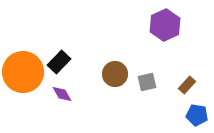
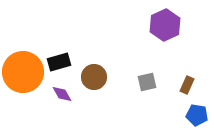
black rectangle: rotated 30 degrees clockwise
brown circle: moved 21 px left, 3 px down
brown rectangle: rotated 18 degrees counterclockwise
